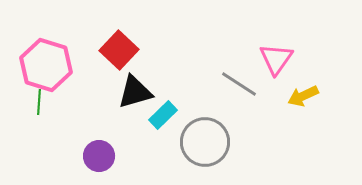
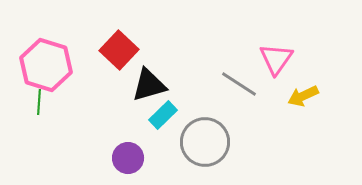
black triangle: moved 14 px right, 7 px up
purple circle: moved 29 px right, 2 px down
